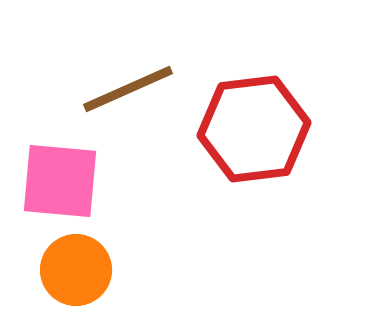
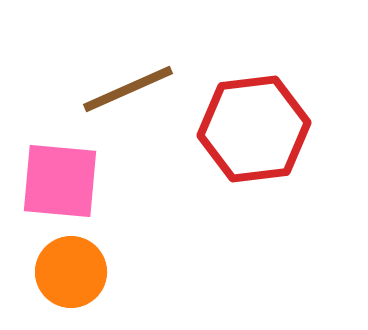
orange circle: moved 5 px left, 2 px down
